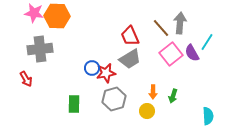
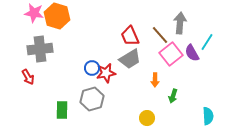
orange hexagon: rotated 15 degrees clockwise
brown line: moved 1 px left, 7 px down
red arrow: moved 2 px right, 2 px up
orange arrow: moved 2 px right, 12 px up
gray hexagon: moved 22 px left
green rectangle: moved 12 px left, 6 px down
yellow circle: moved 7 px down
